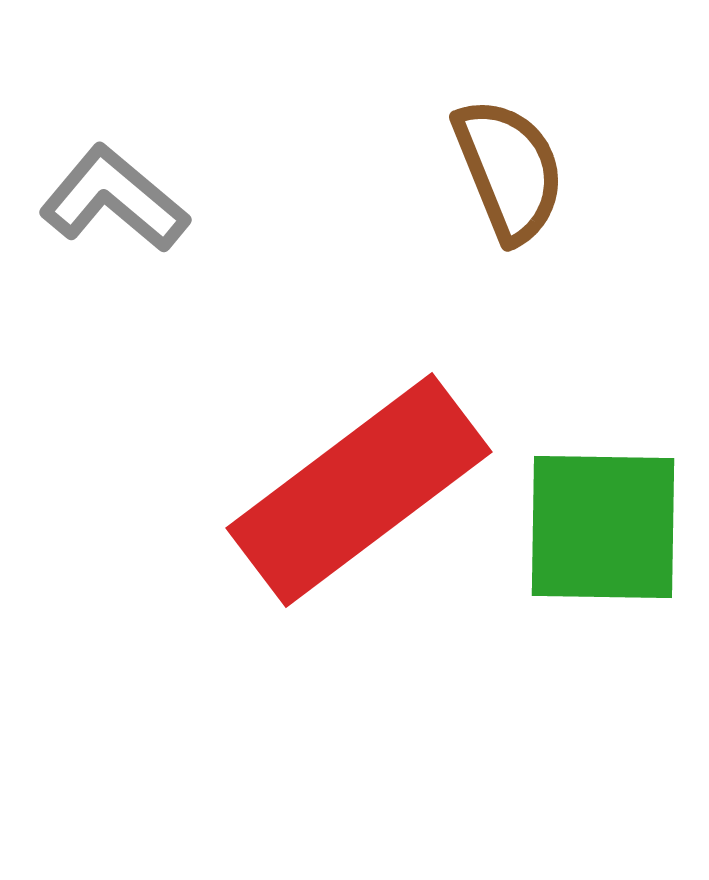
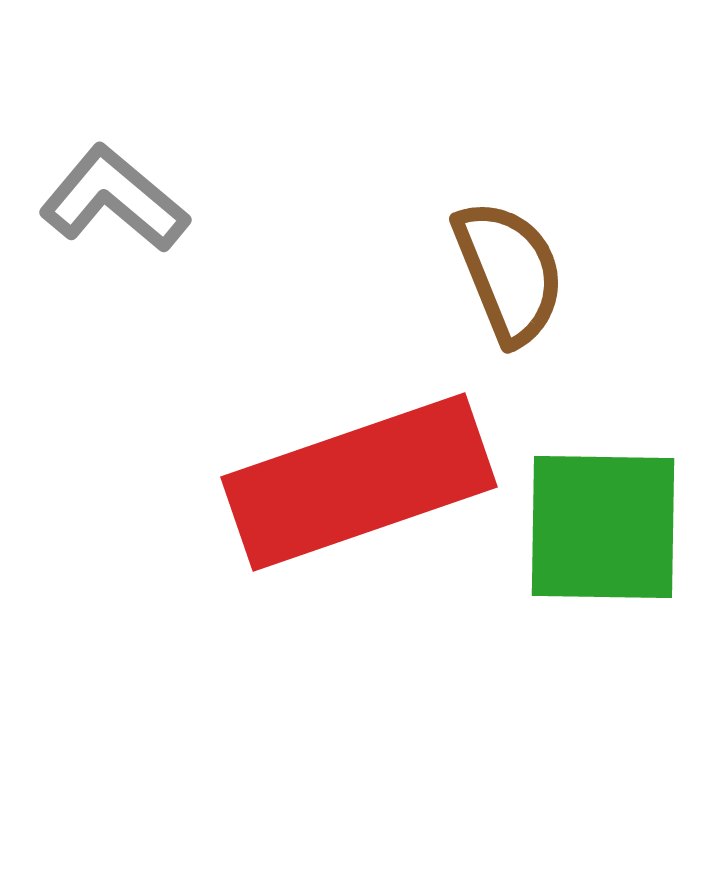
brown semicircle: moved 102 px down
red rectangle: moved 8 px up; rotated 18 degrees clockwise
